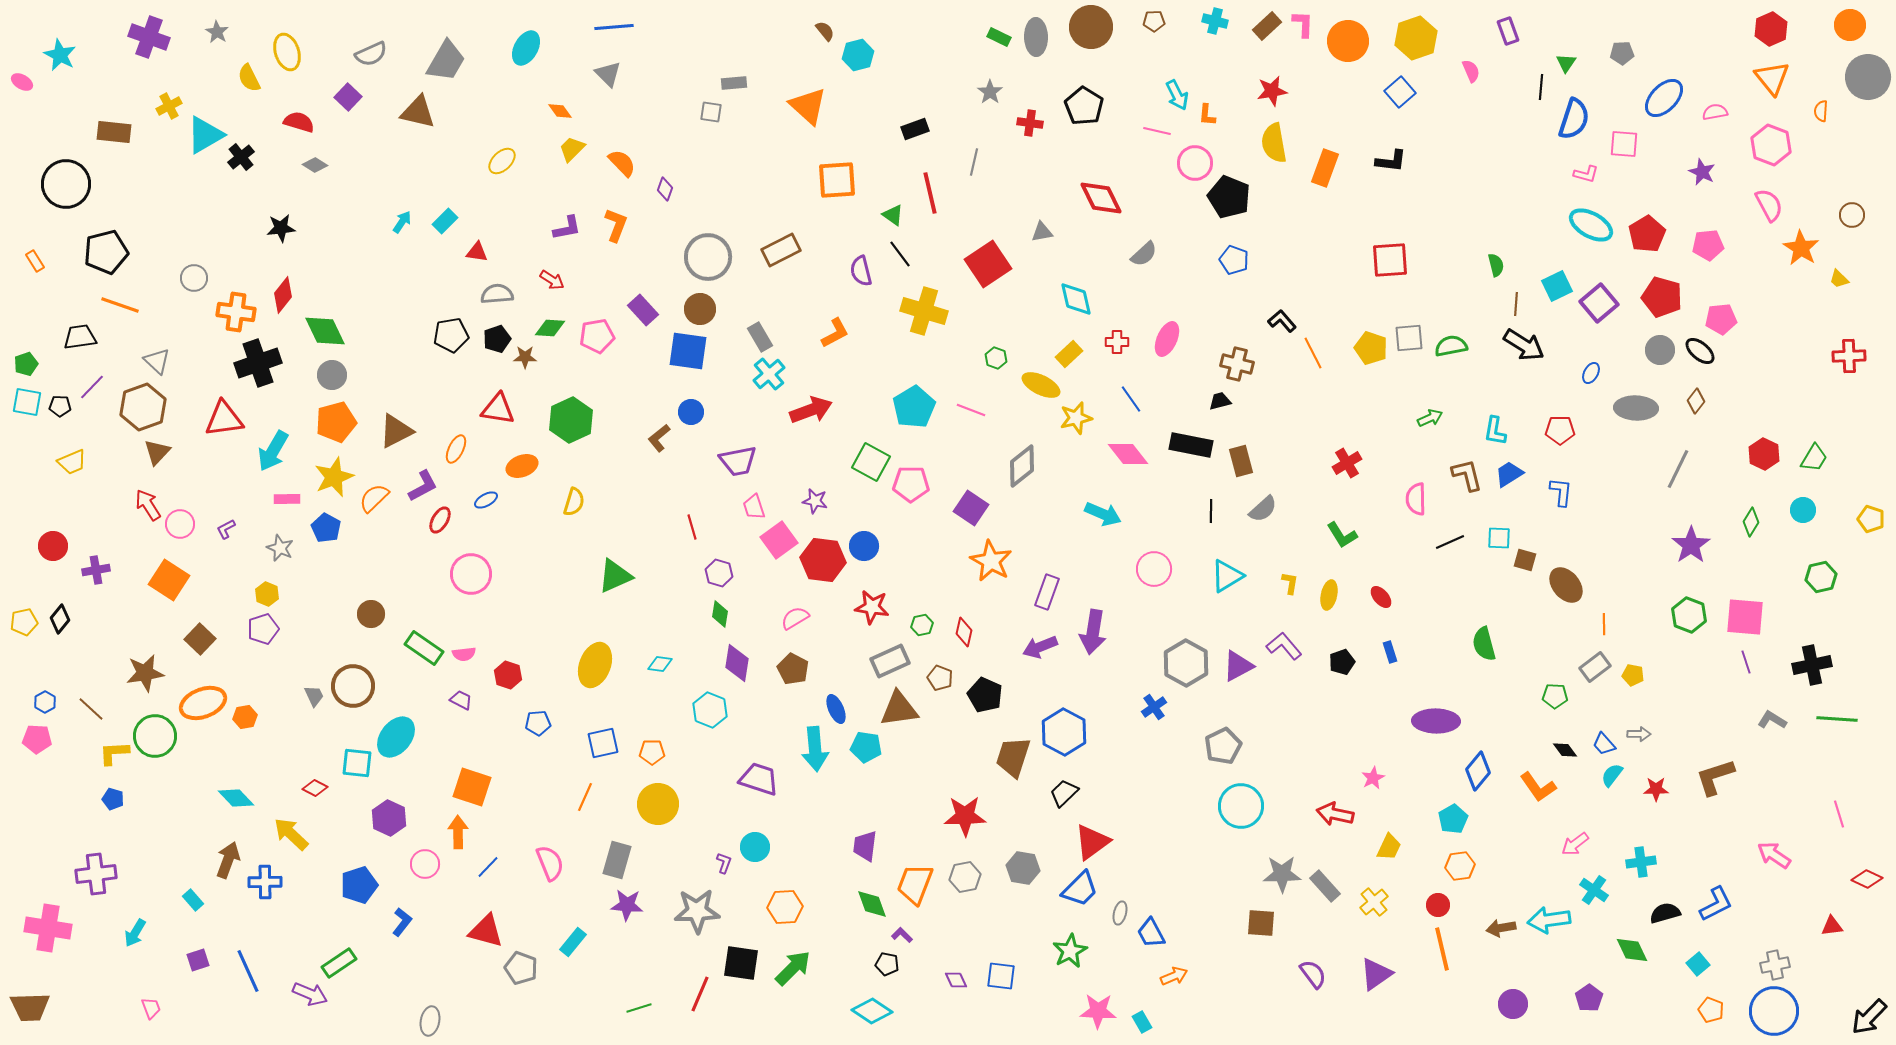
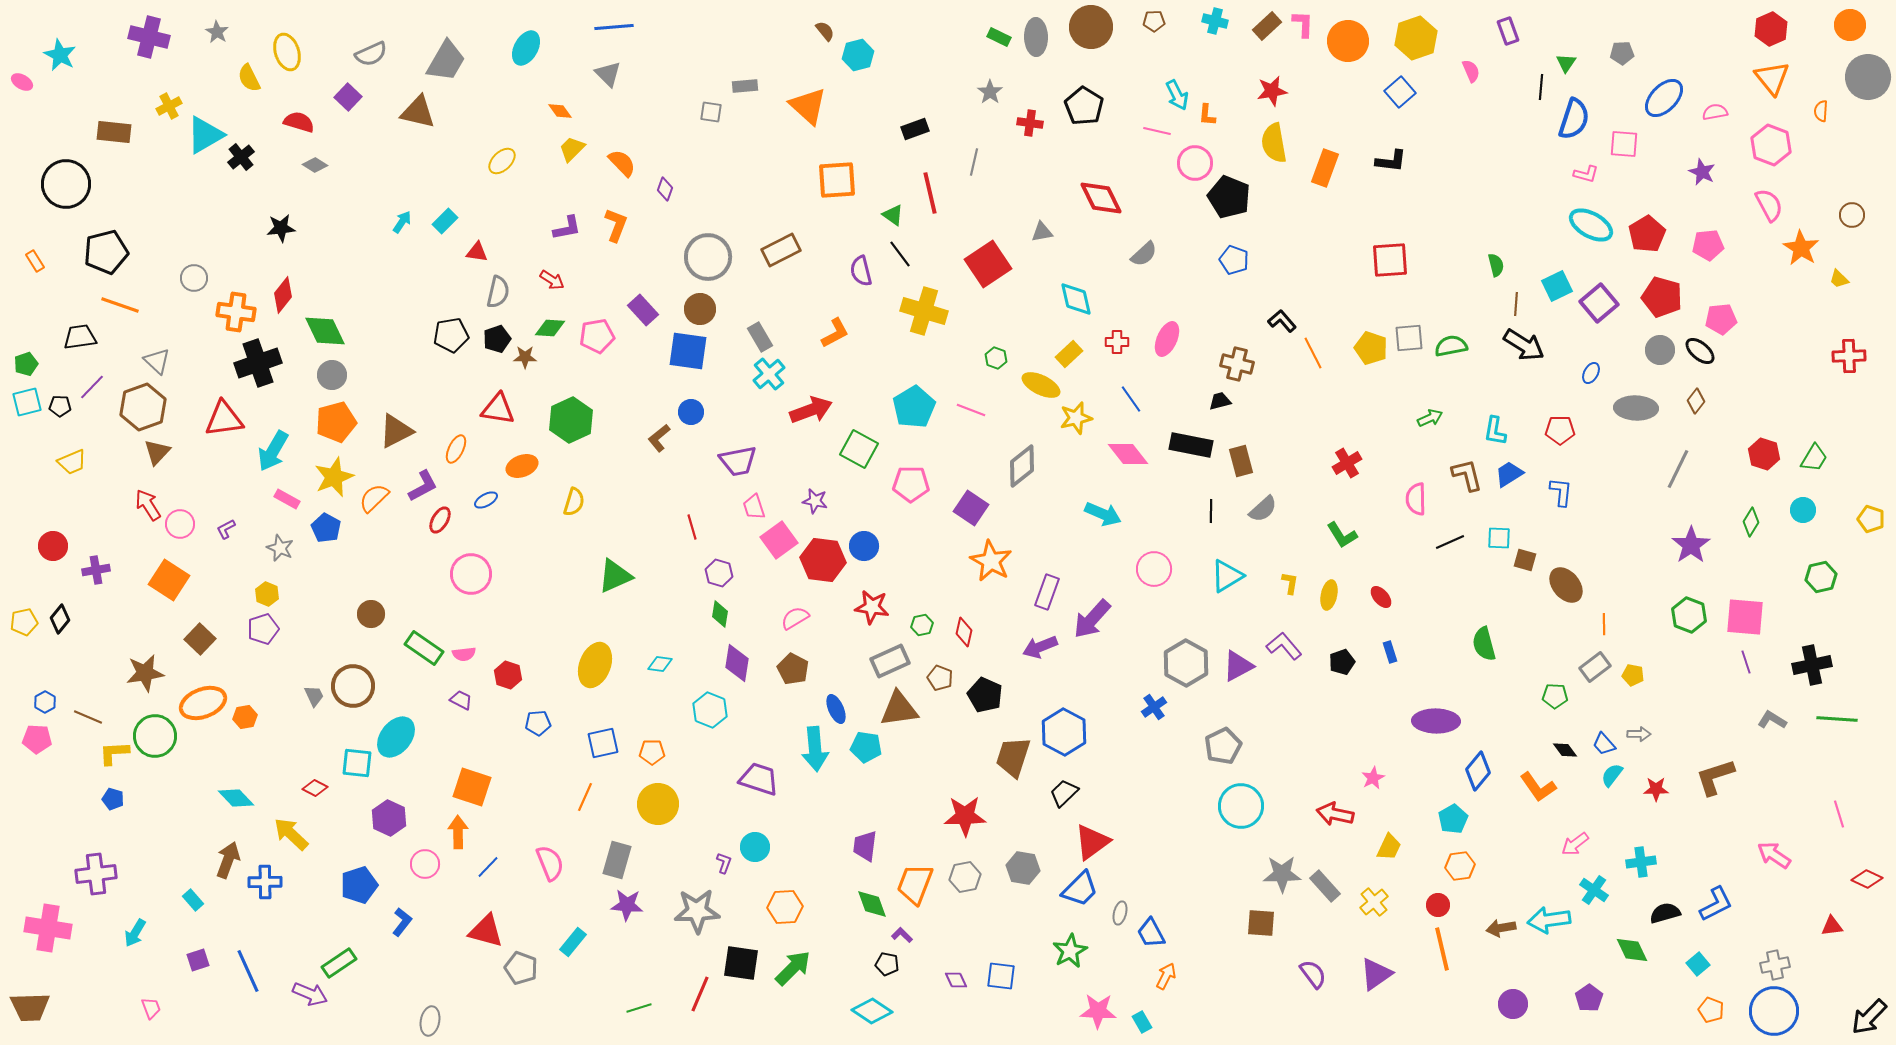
purple cross at (149, 37): rotated 6 degrees counterclockwise
gray rectangle at (734, 83): moved 11 px right, 3 px down
gray semicircle at (497, 294): moved 1 px right, 2 px up; rotated 108 degrees clockwise
cyan square at (27, 402): rotated 24 degrees counterclockwise
red hexagon at (1764, 454): rotated 8 degrees counterclockwise
green square at (871, 462): moved 12 px left, 13 px up
pink rectangle at (287, 499): rotated 30 degrees clockwise
purple arrow at (1093, 632): moved 1 px left, 13 px up; rotated 33 degrees clockwise
brown line at (91, 709): moved 3 px left, 8 px down; rotated 20 degrees counterclockwise
orange arrow at (1174, 976): moved 8 px left; rotated 40 degrees counterclockwise
